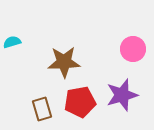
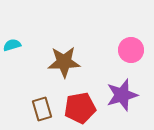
cyan semicircle: moved 3 px down
pink circle: moved 2 px left, 1 px down
red pentagon: moved 6 px down
